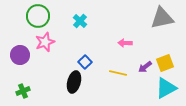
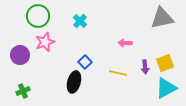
purple arrow: rotated 56 degrees counterclockwise
